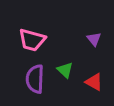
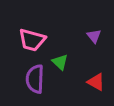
purple triangle: moved 3 px up
green triangle: moved 5 px left, 8 px up
red triangle: moved 2 px right
